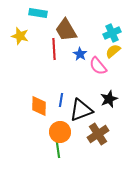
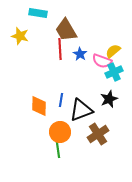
cyan cross: moved 2 px right, 39 px down
red line: moved 6 px right
pink semicircle: moved 4 px right, 5 px up; rotated 30 degrees counterclockwise
